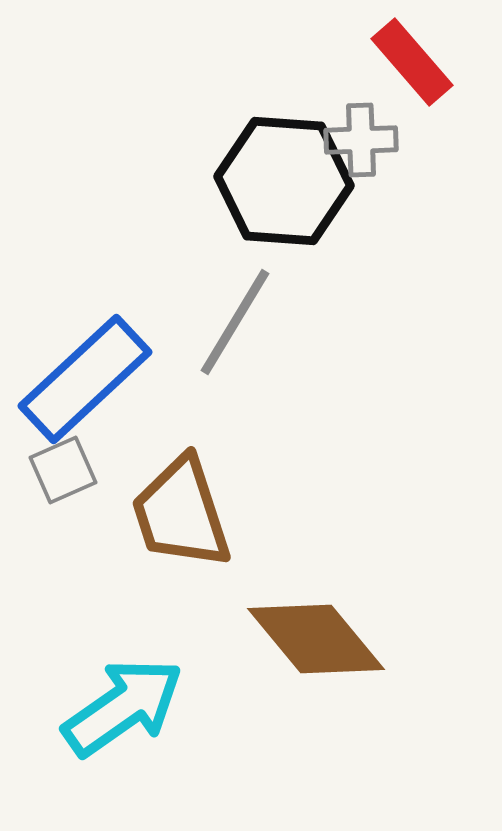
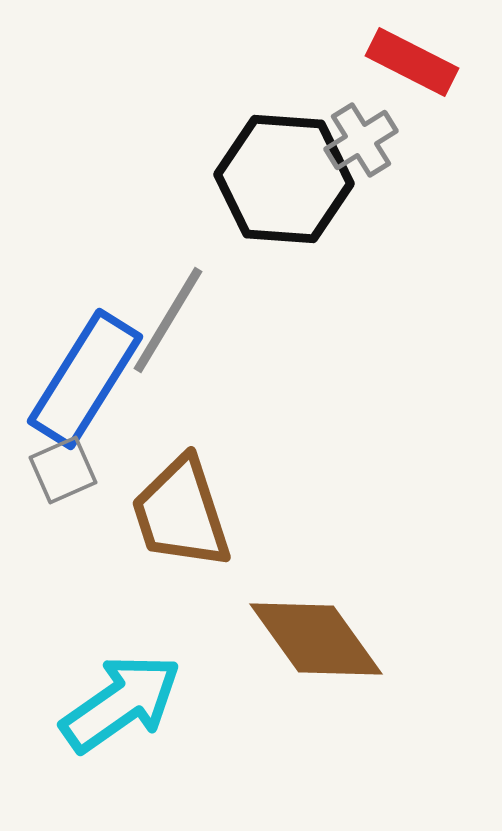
red rectangle: rotated 22 degrees counterclockwise
gray cross: rotated 30 degrees counterclockwise
black hexagon: moved 2 px up
gray line: moved 67 px left, 2 px up
blue rectangle: rotated 15 degrees counterclockwise
brown diamond: rotated 4 degrees clockwise
cyan arrow: moved 2 px left, 4 px up
